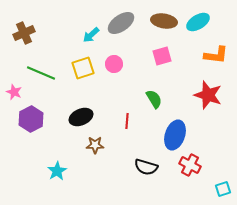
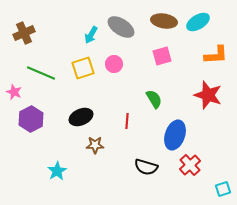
gray ellipse: moved 4 px down; rotated 68 degrees clockwise
cyan arrow: rotated 18 degrees counterclockwise
orange L-shape: rotated 10 degrees counterclockwise
red cross: rotated 20 degrees clockwise
